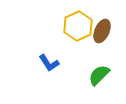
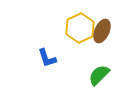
yellow hexagon: moved 2 px right, 2 px down
blue L-shape: moved 2 px left, 5 px up; rotated 15 degrees clockwise
